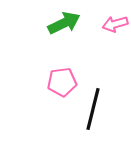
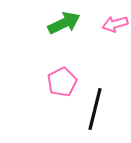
pink pentagon: rotated 20 degrees counterclockwise
black line: moved 2 px right
